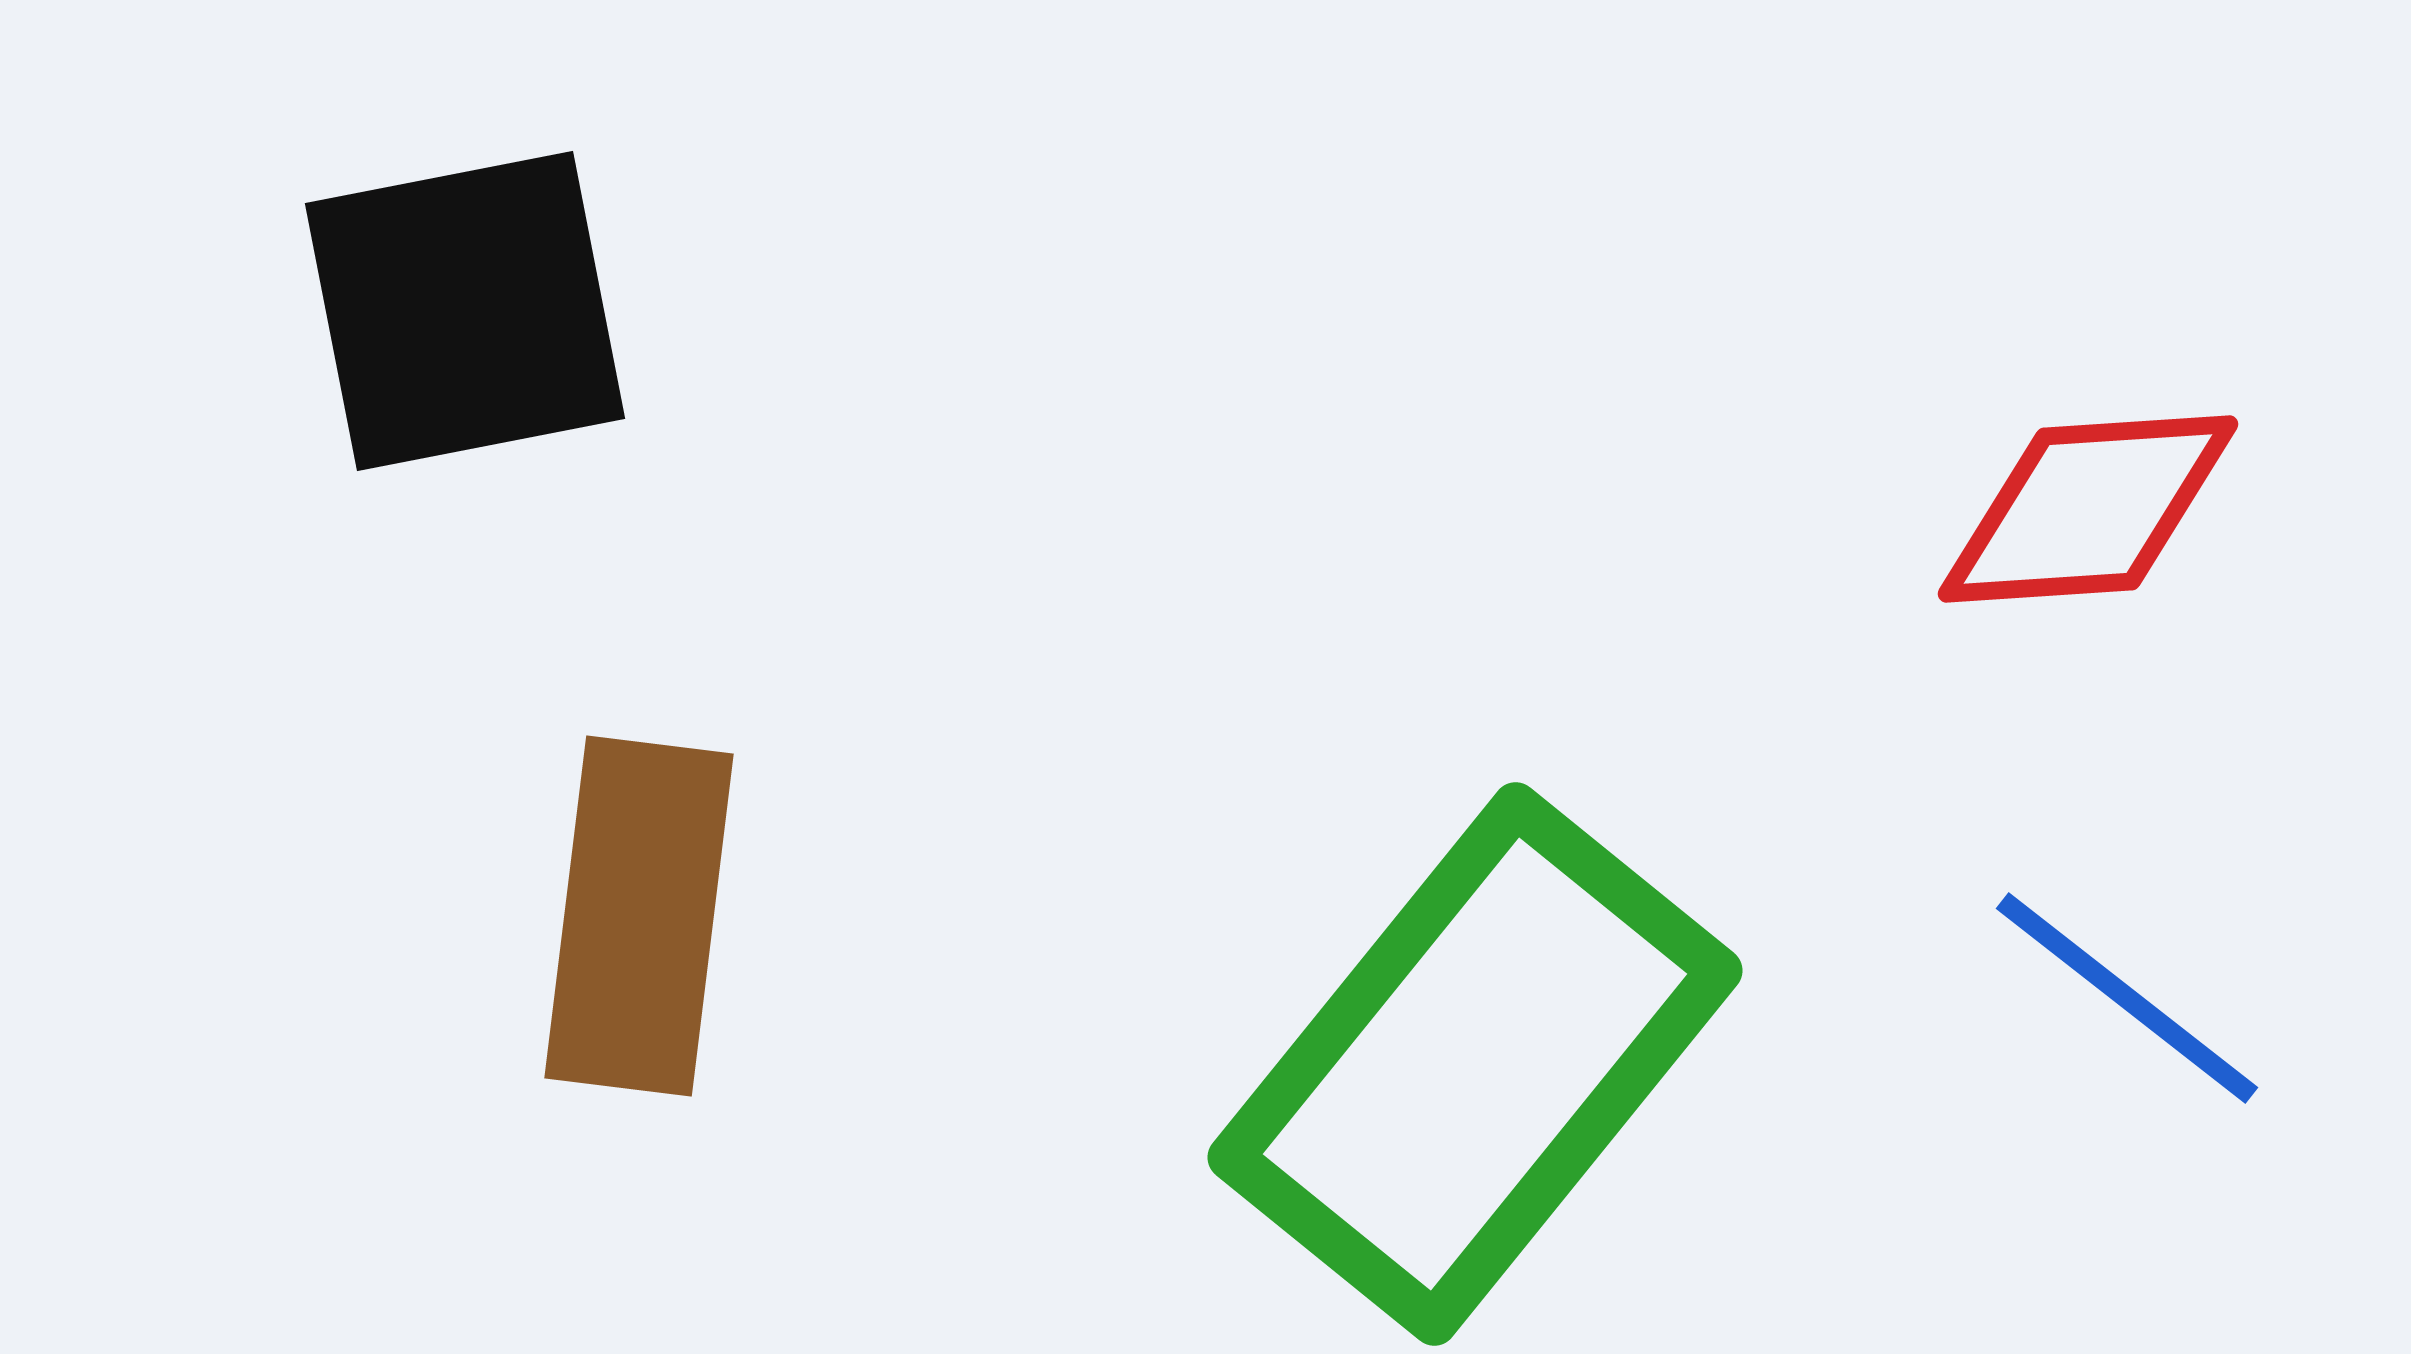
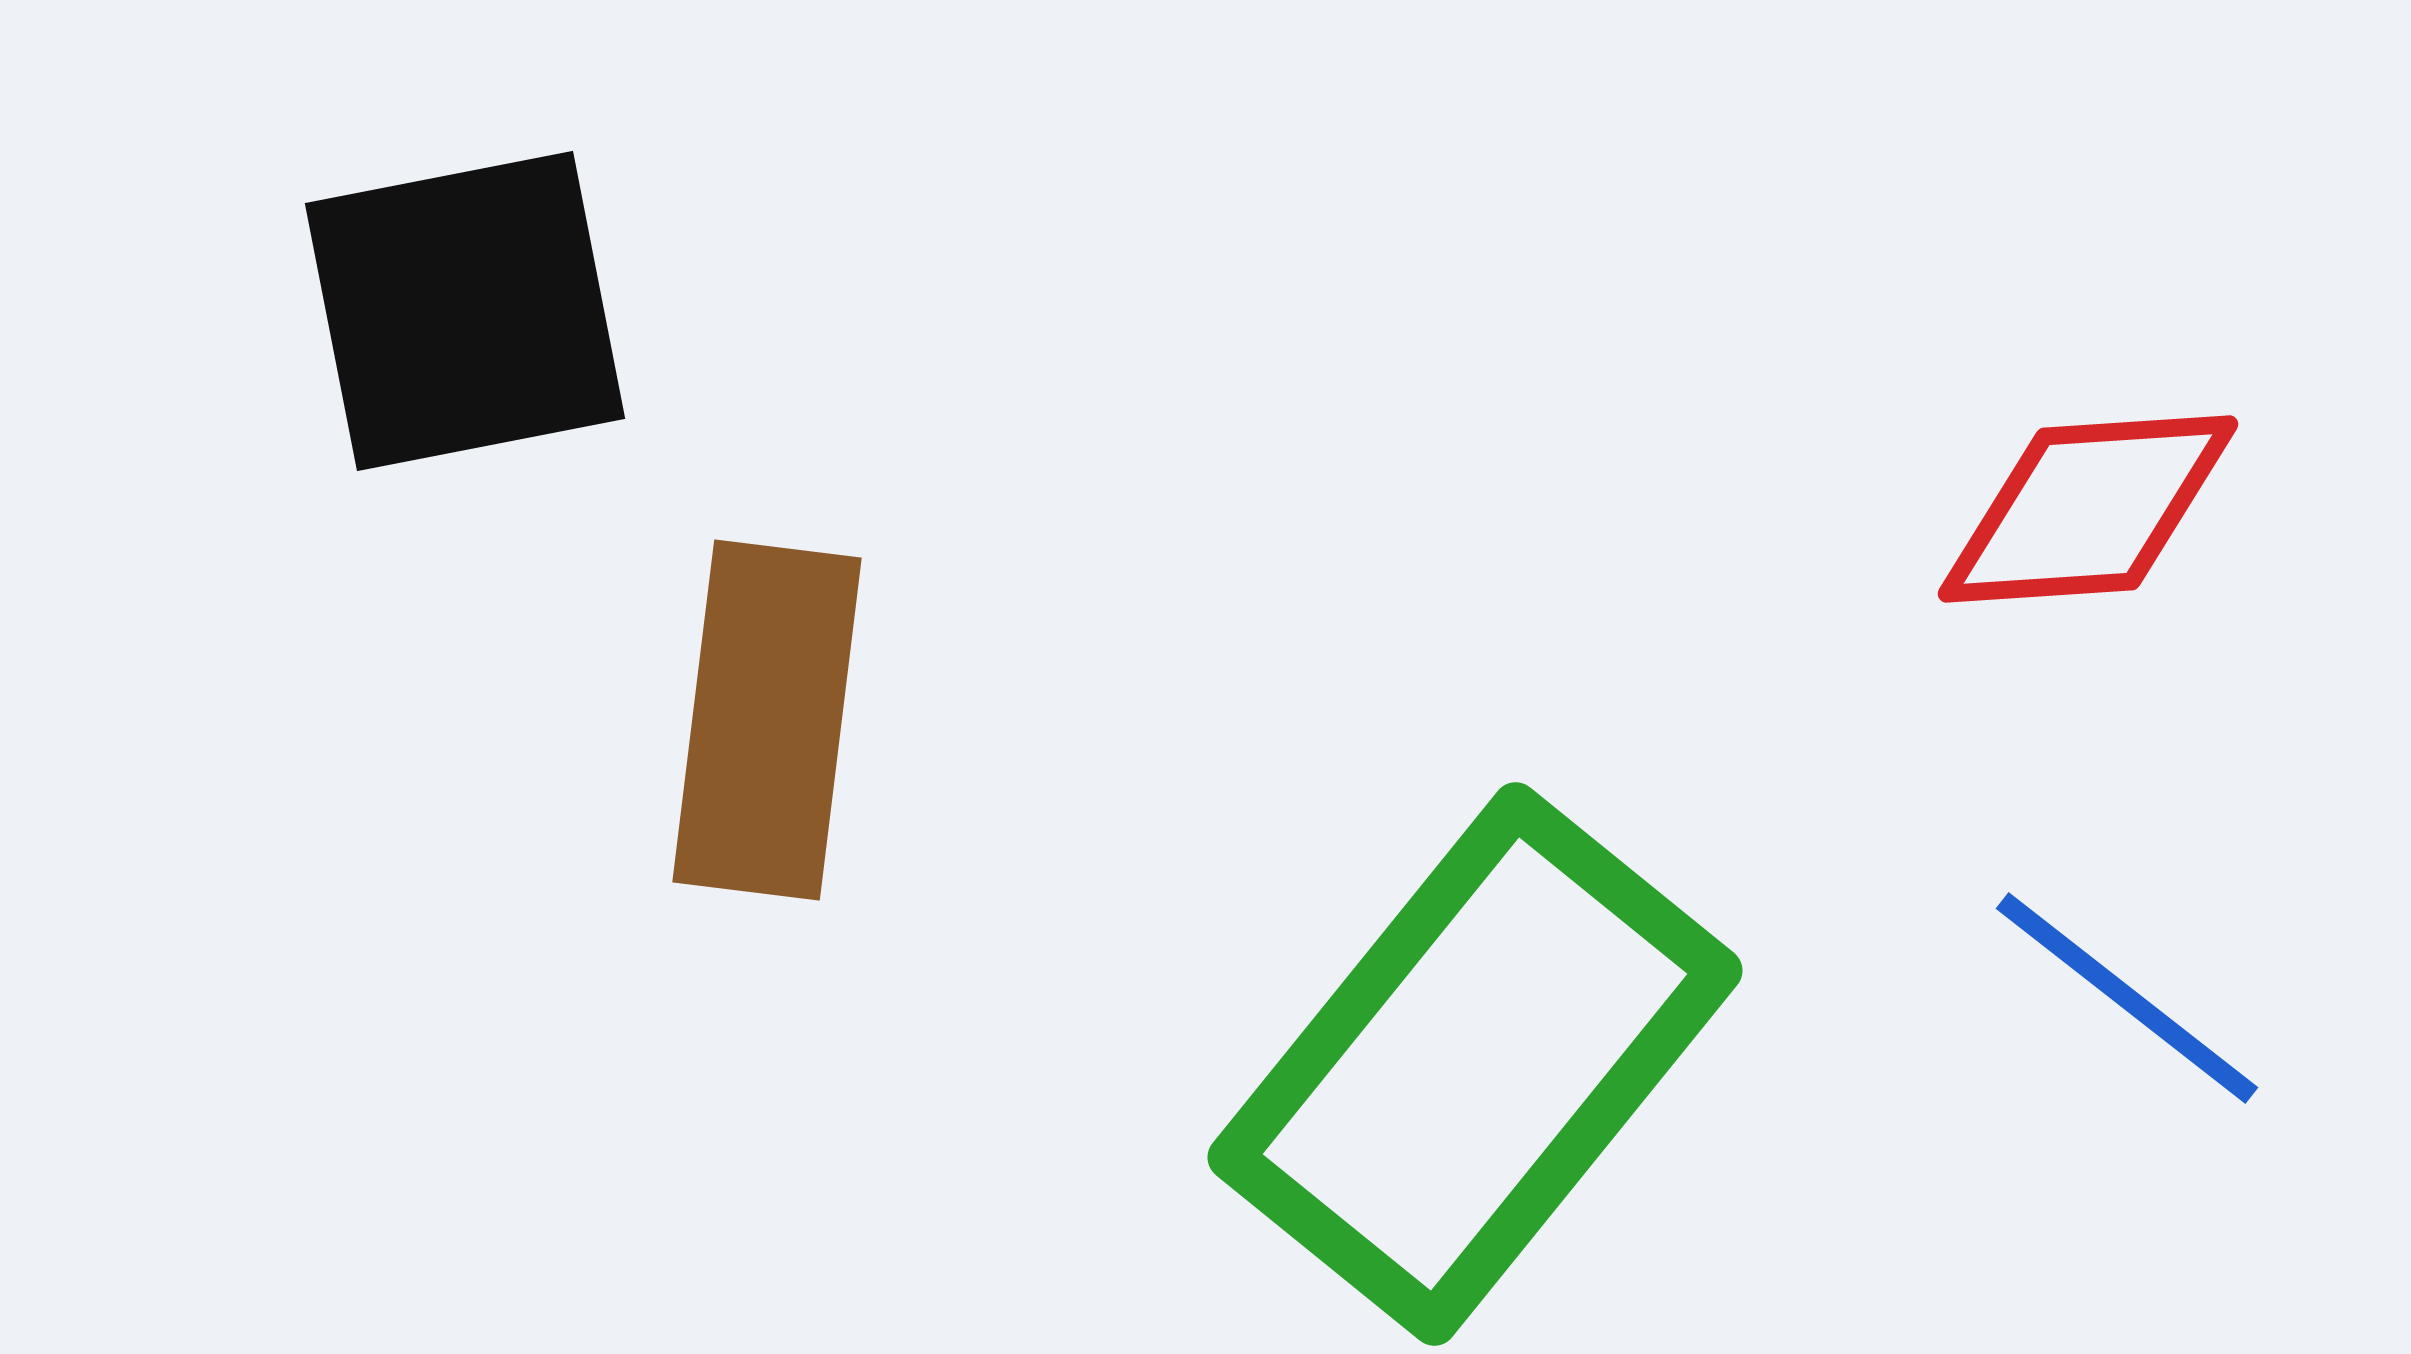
brown rectangle: moved 128 px right, 196 px up
